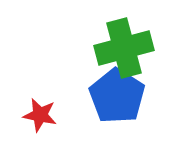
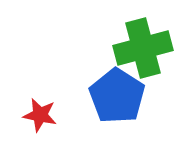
green cross: moved 19 px right
